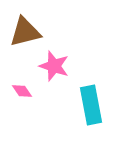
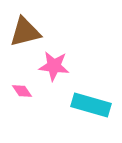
pink star: rotated 12 degrees counterclockwise
cyan rectangle: rotated 63 degrees counterclockwise
